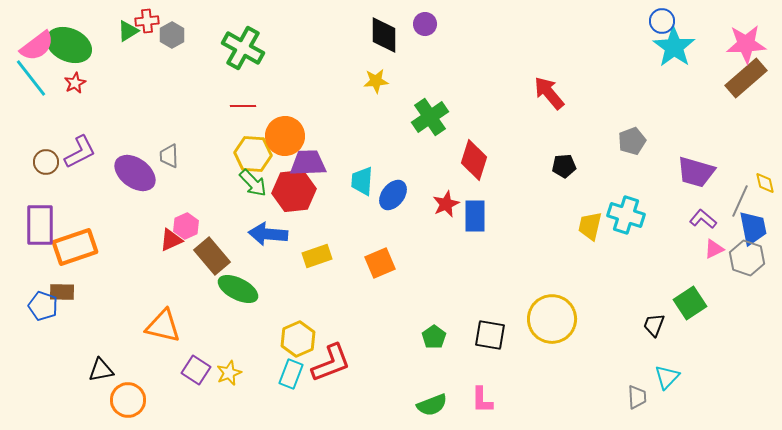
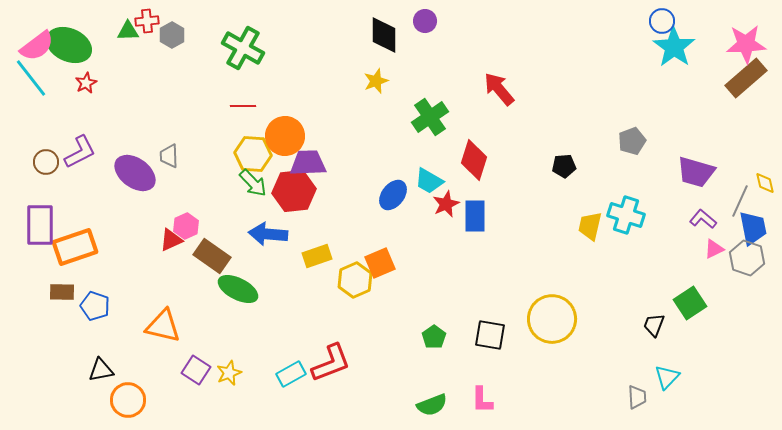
purple circle at (425, 24): moved 3 px up
green triangle at (128, 31): rotated 30 degrees clockwise
yellow star at (376, 81): rotated 15 degrees counterclockwise
red star at (75, 83): moved 11 px right
red arrow at (549, 93): moved 50 px left, 4 px up
cyan trapezoid at (362, 181): moved 67 px right; rotated 64 degrees counterclockwise
brown rectangle at (212, 256): rotated 15 degrees counterclockwise
blue pentagon at (43, 306): moved 52 px right
yellow hexagon at (298, 339): moved 57 px right, 59 px up
cyan rectangle at (291, 374): rotated 40 degrees clockwise
